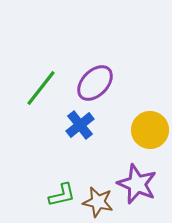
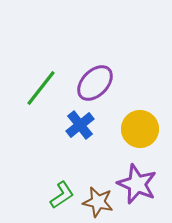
yellow circle: moved 10 px left, 1 px up
green L-shape: rotated 20 degrees counterclockwise
